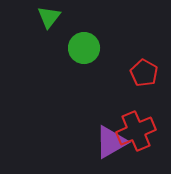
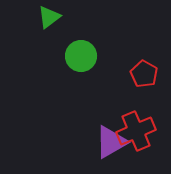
green triangle: rotated 15 degrees clockwise
green circle: moved 3 px left, 8 px down
red pentagon: moved 1 px down
